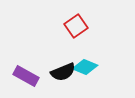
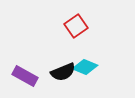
purple rectangle: moved 1 px left
